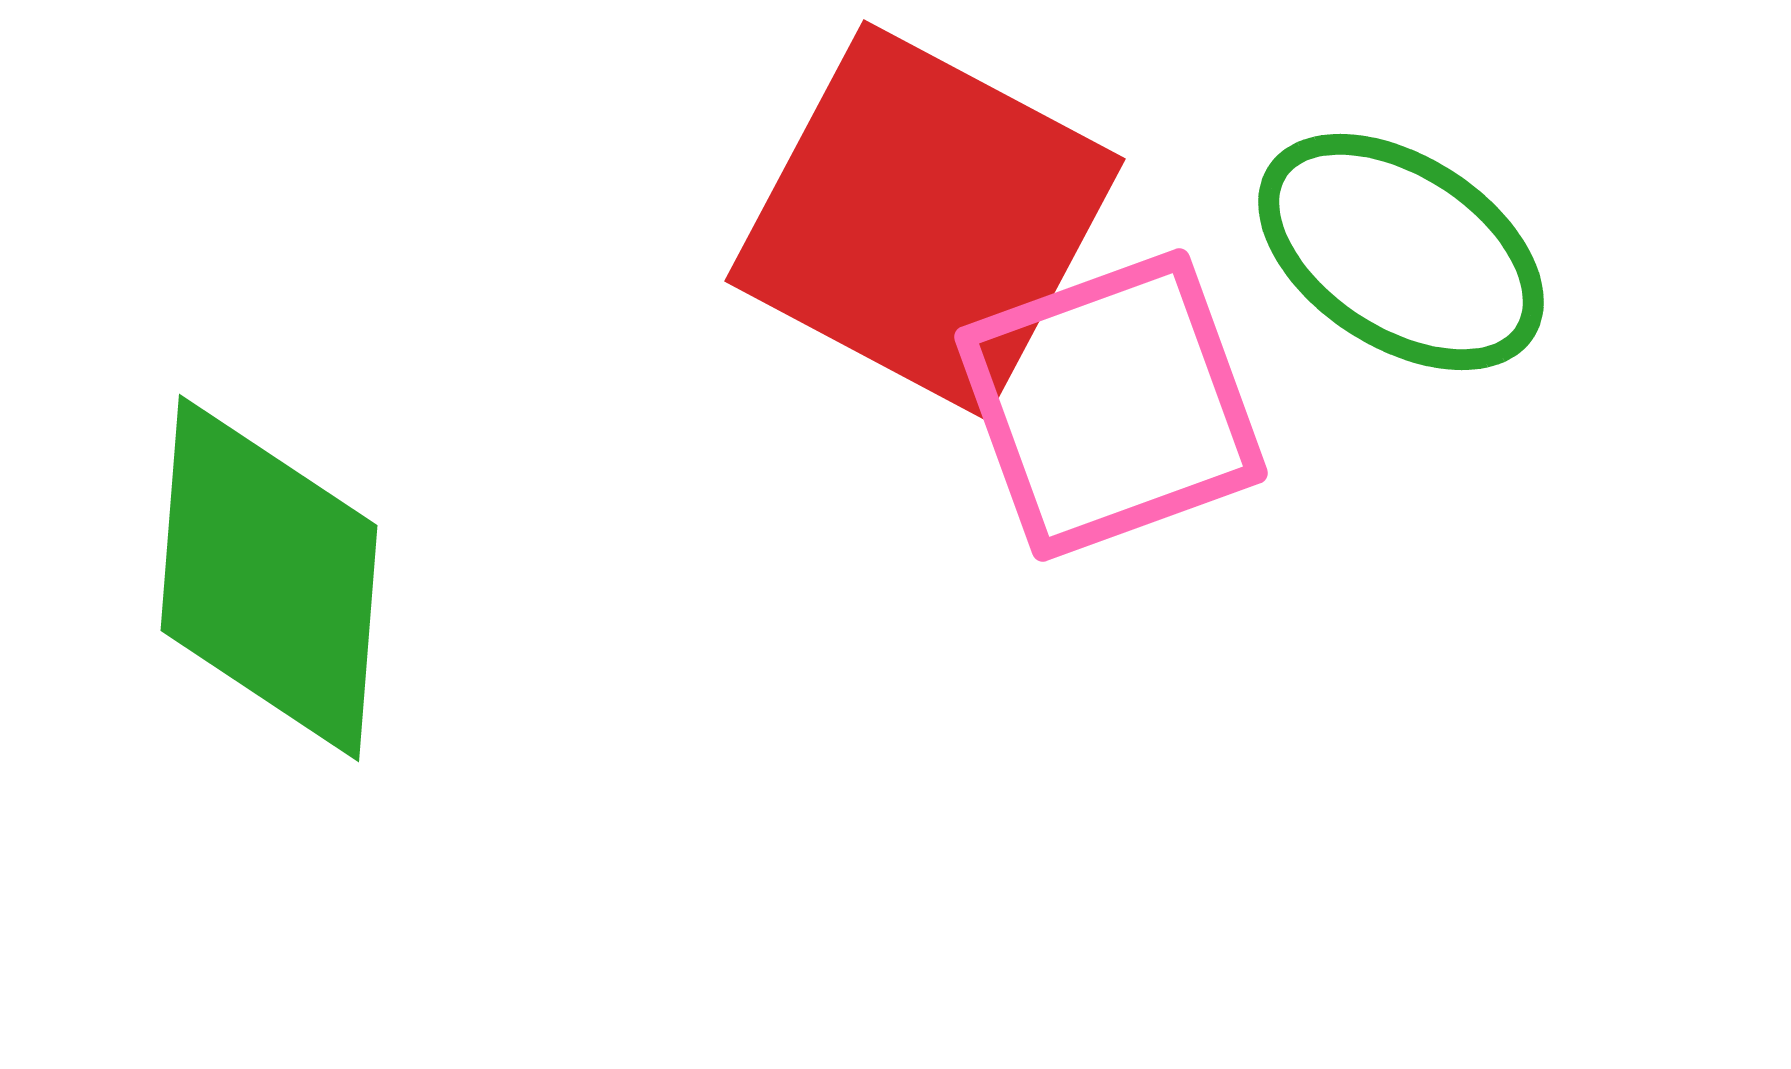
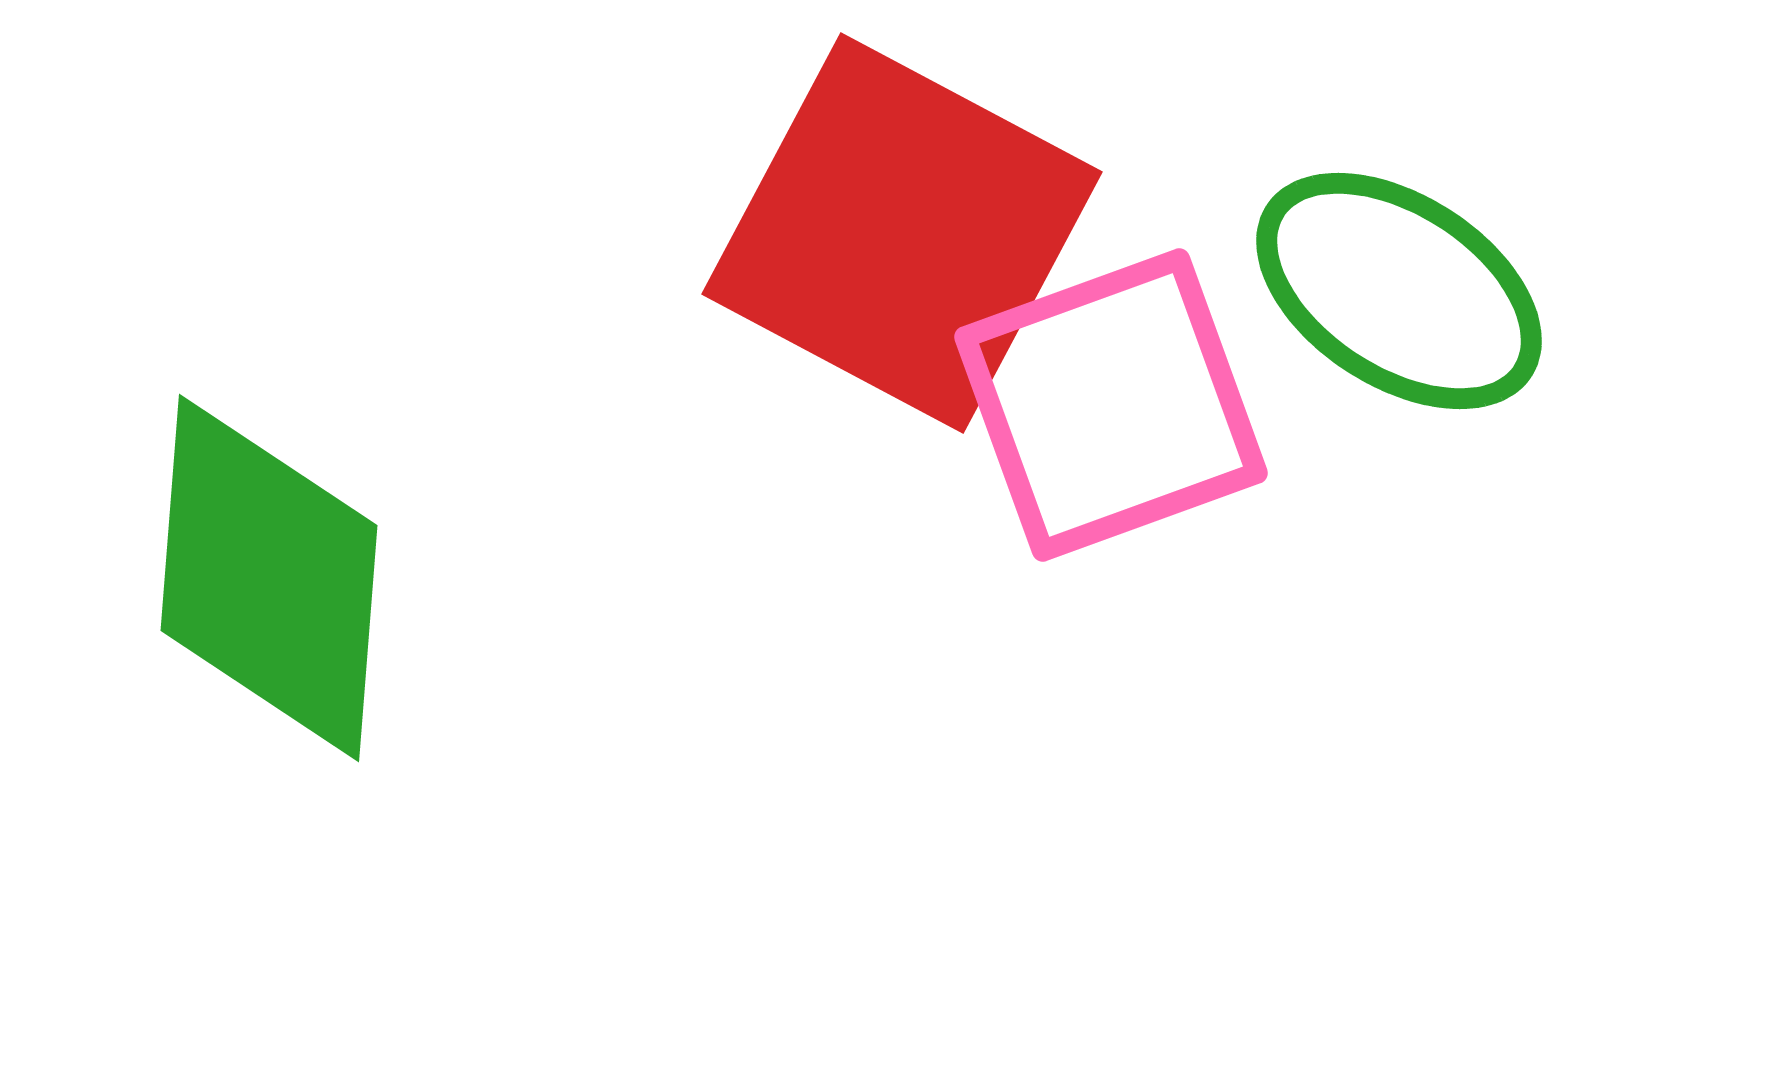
red square: moved 23 px left, 13 px down
green ellipse: moved 2 px left, 39 px down
